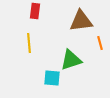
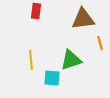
red rectangle: moved 1 px right
brown triangle: moved 2 px right, 2 px up
yellow line: moved 2 px right, 17 px down
